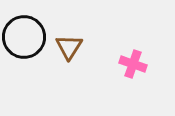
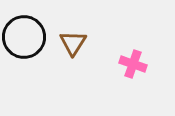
brown triangle: moved 4 px right, 4 px up
